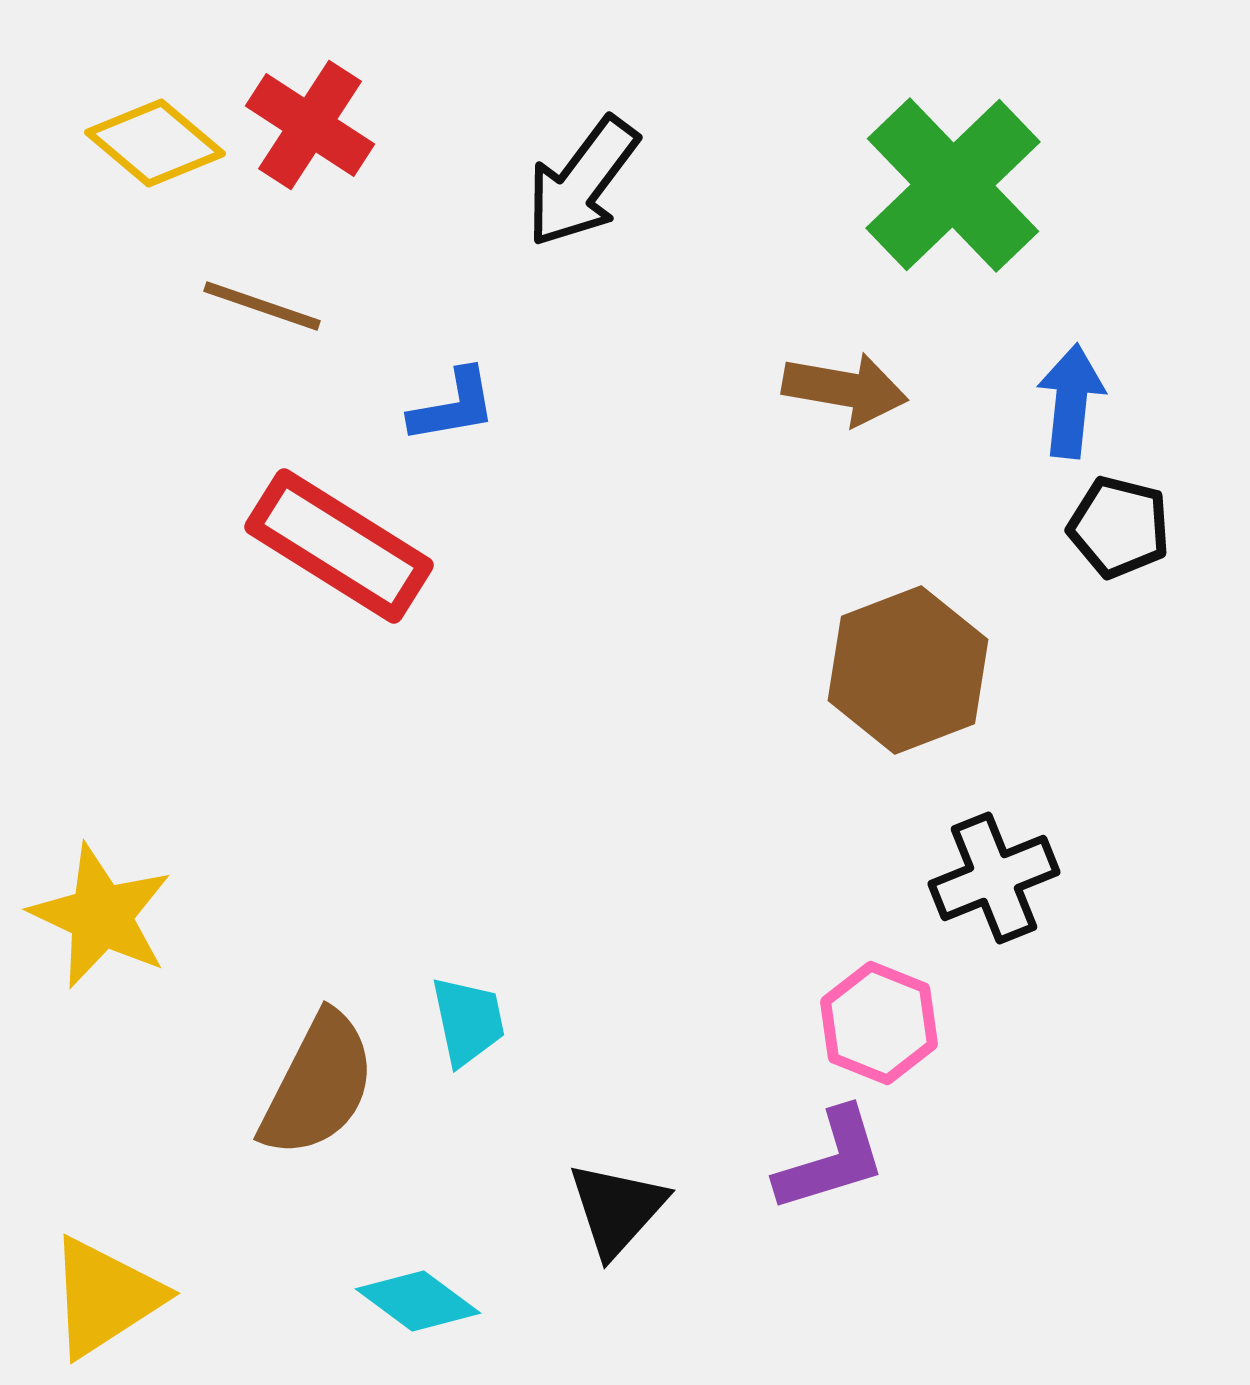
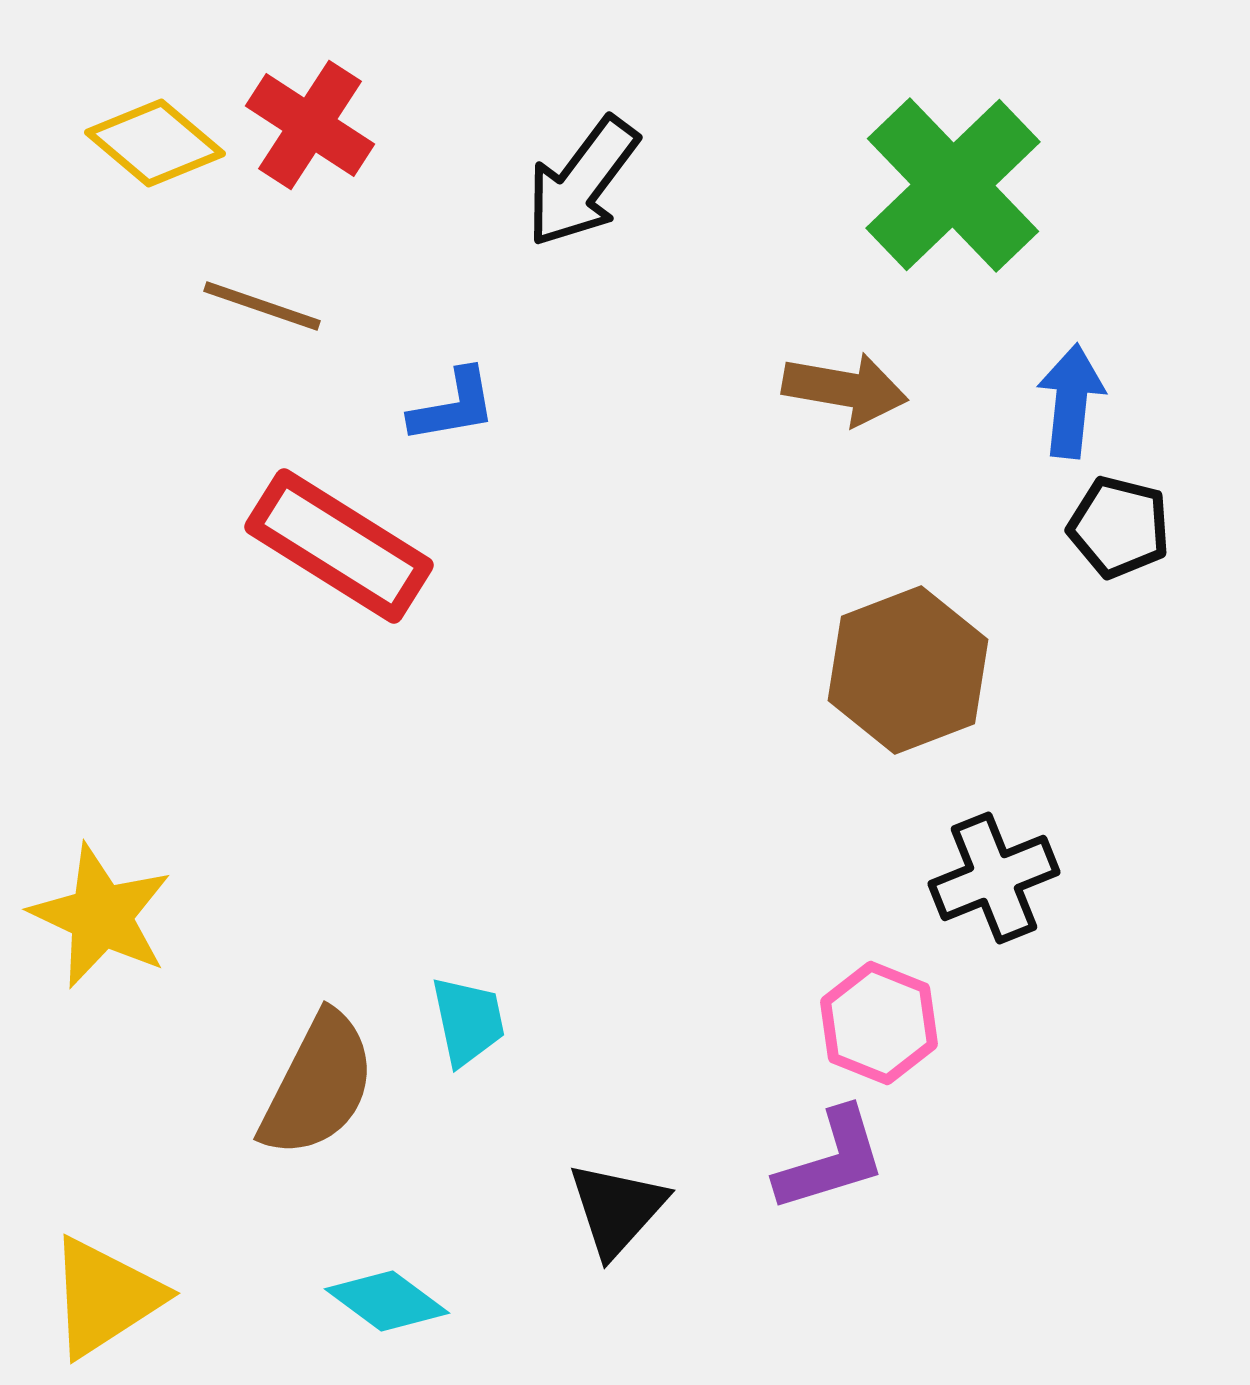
cyan diamond: moved 31 px left
